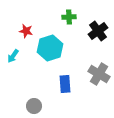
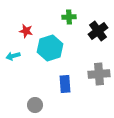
cyan arrow: rotated 40 degrees clockwise
gray cross: rotated 35 degrees counterclockwise
gray circle: moved 1 px right, 1 px up
